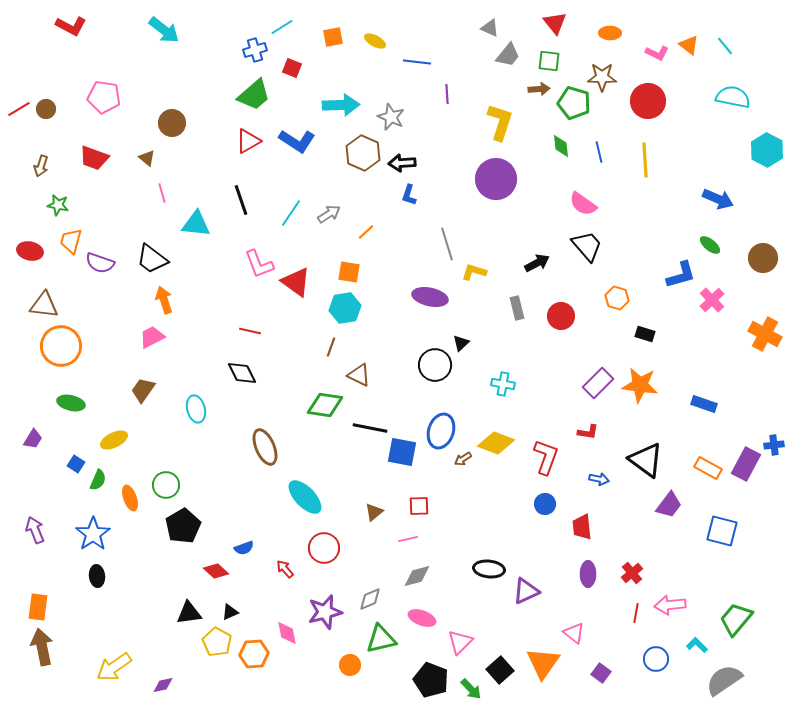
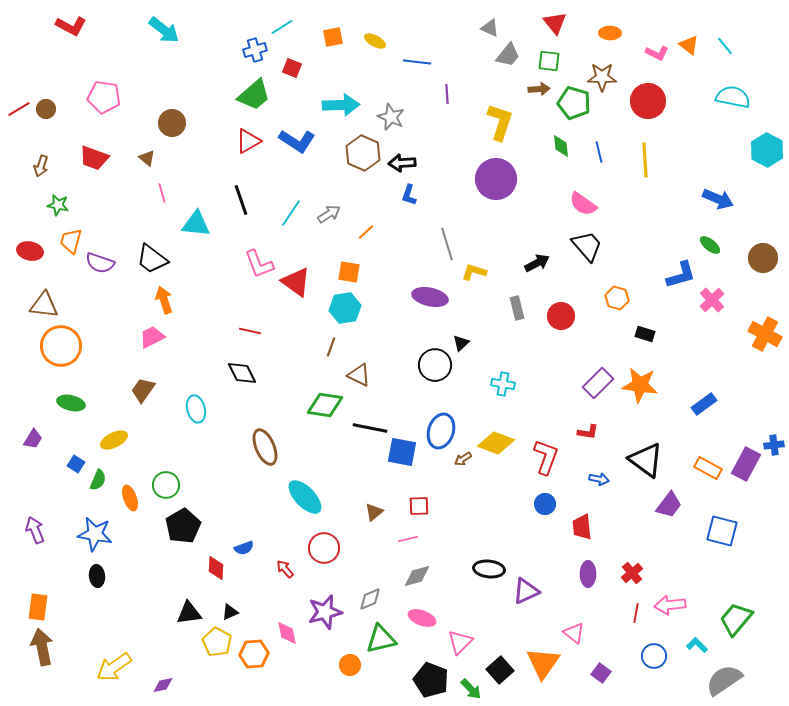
blue rectangle at (704, 404): rotated 55 degrees counterclockwise
blue star at (93, 534): moved 2 px right; rotated 28 degrees counterclockwise
red diamond at (216, 571): moved 3 px up; rotated 50 degrees clockwise
blue circle at (656, 659): moved 2 px left, 3 px up
